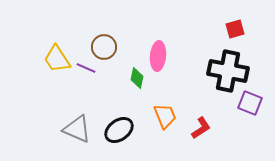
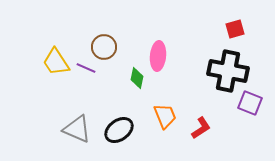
yellow trapezoid: moved 1 px left, 3 px down
